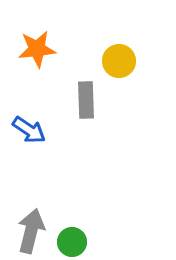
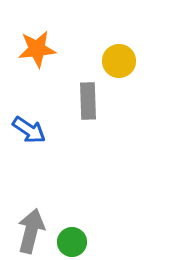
gray rectangle: moved 2 px right, 1 px down
